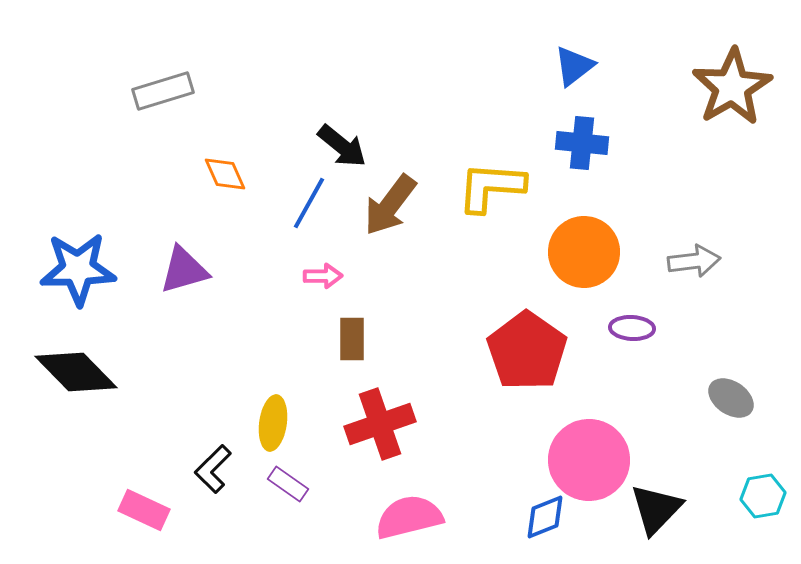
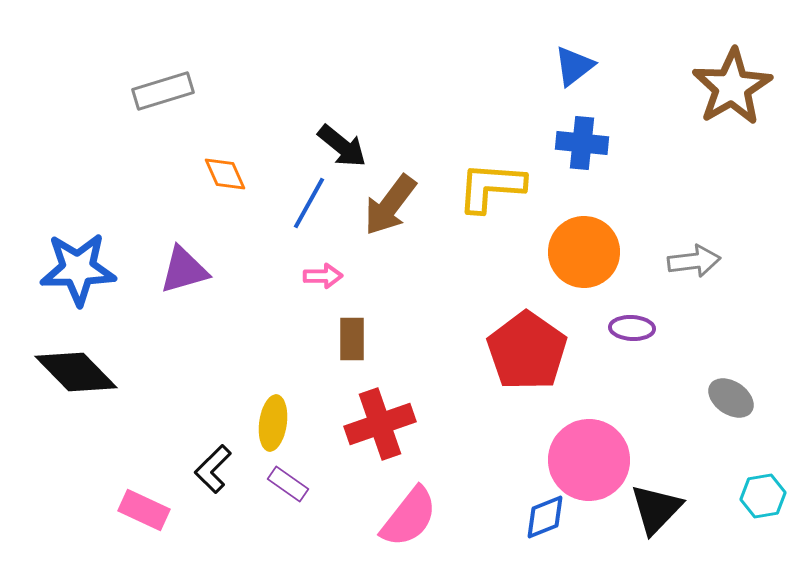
pink semicircle: rotated 142 degrees clockwise
